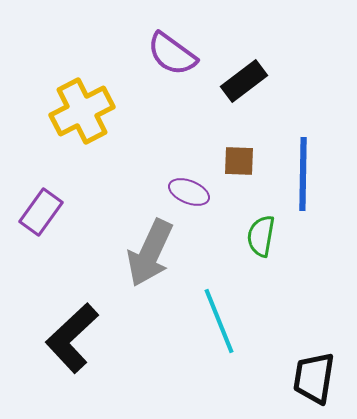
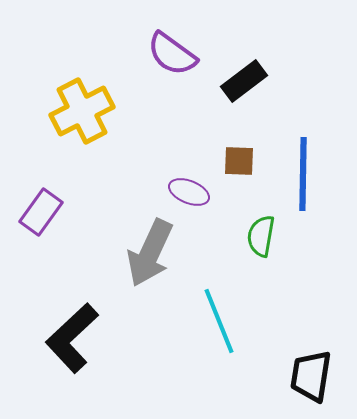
black trapezoid: moved 3 px left, 2 px up
